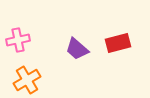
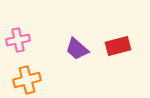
red rectangle: moved 3 px down
orange cross: rotated 16 degrees clockwise
